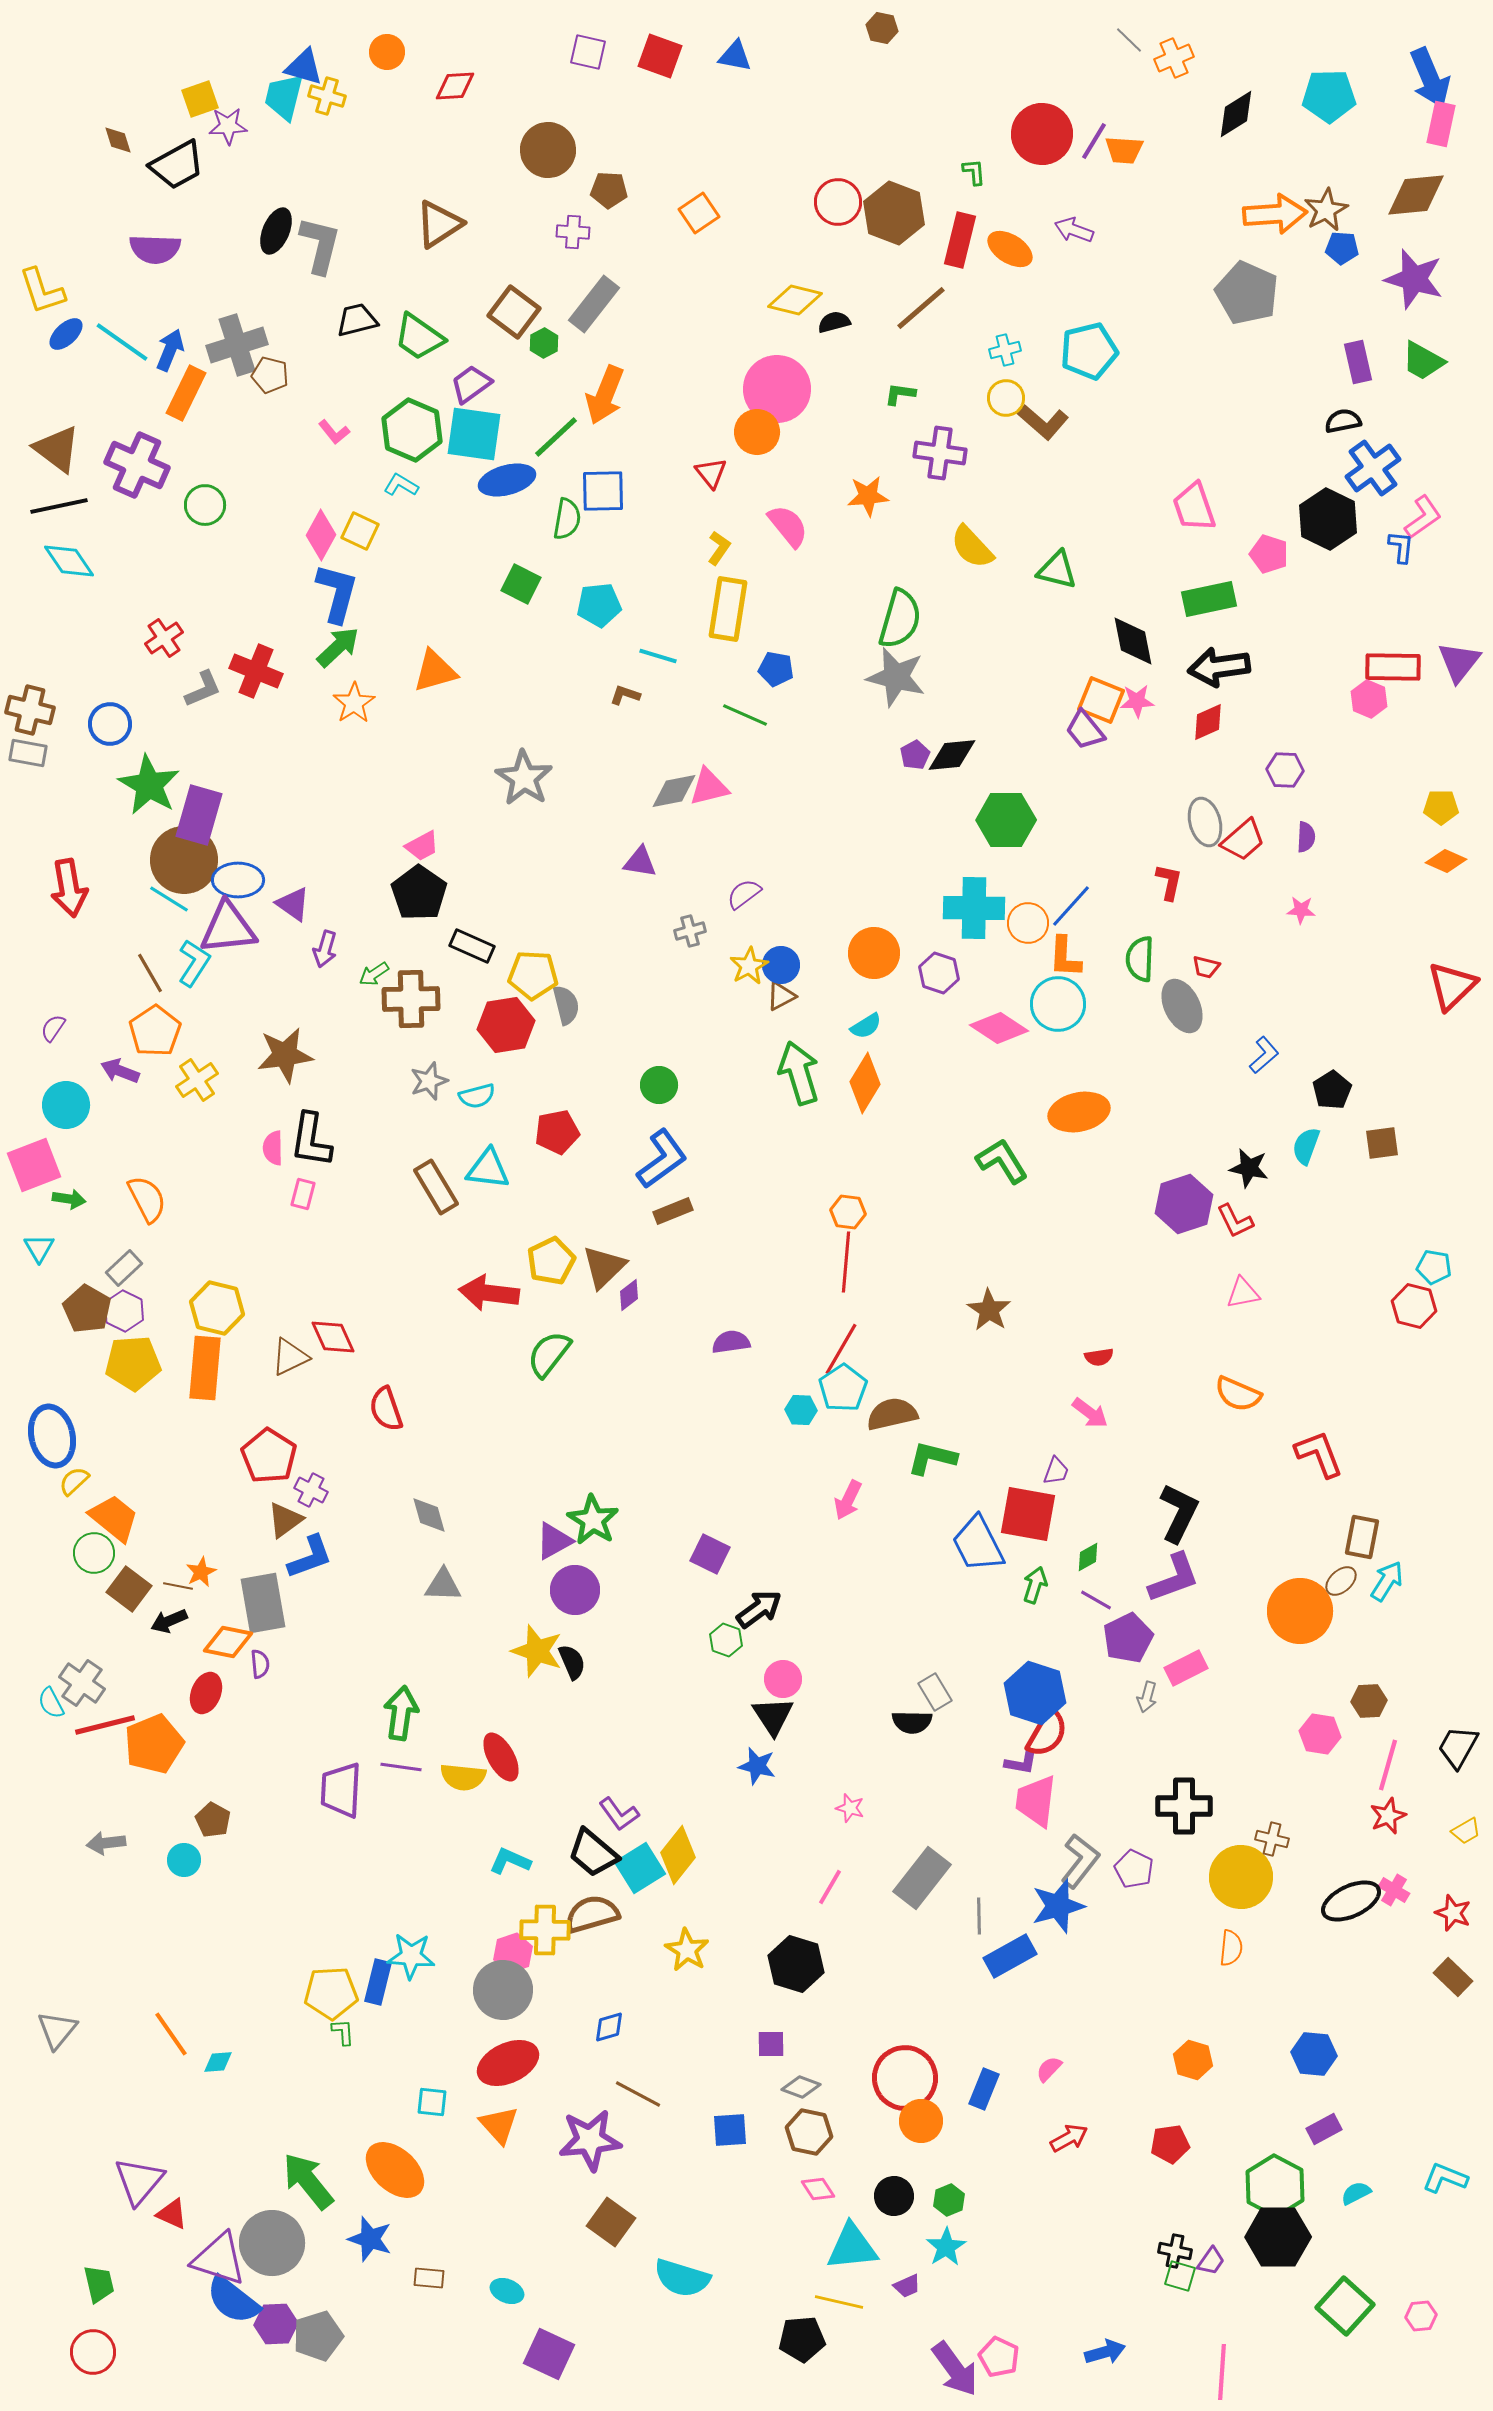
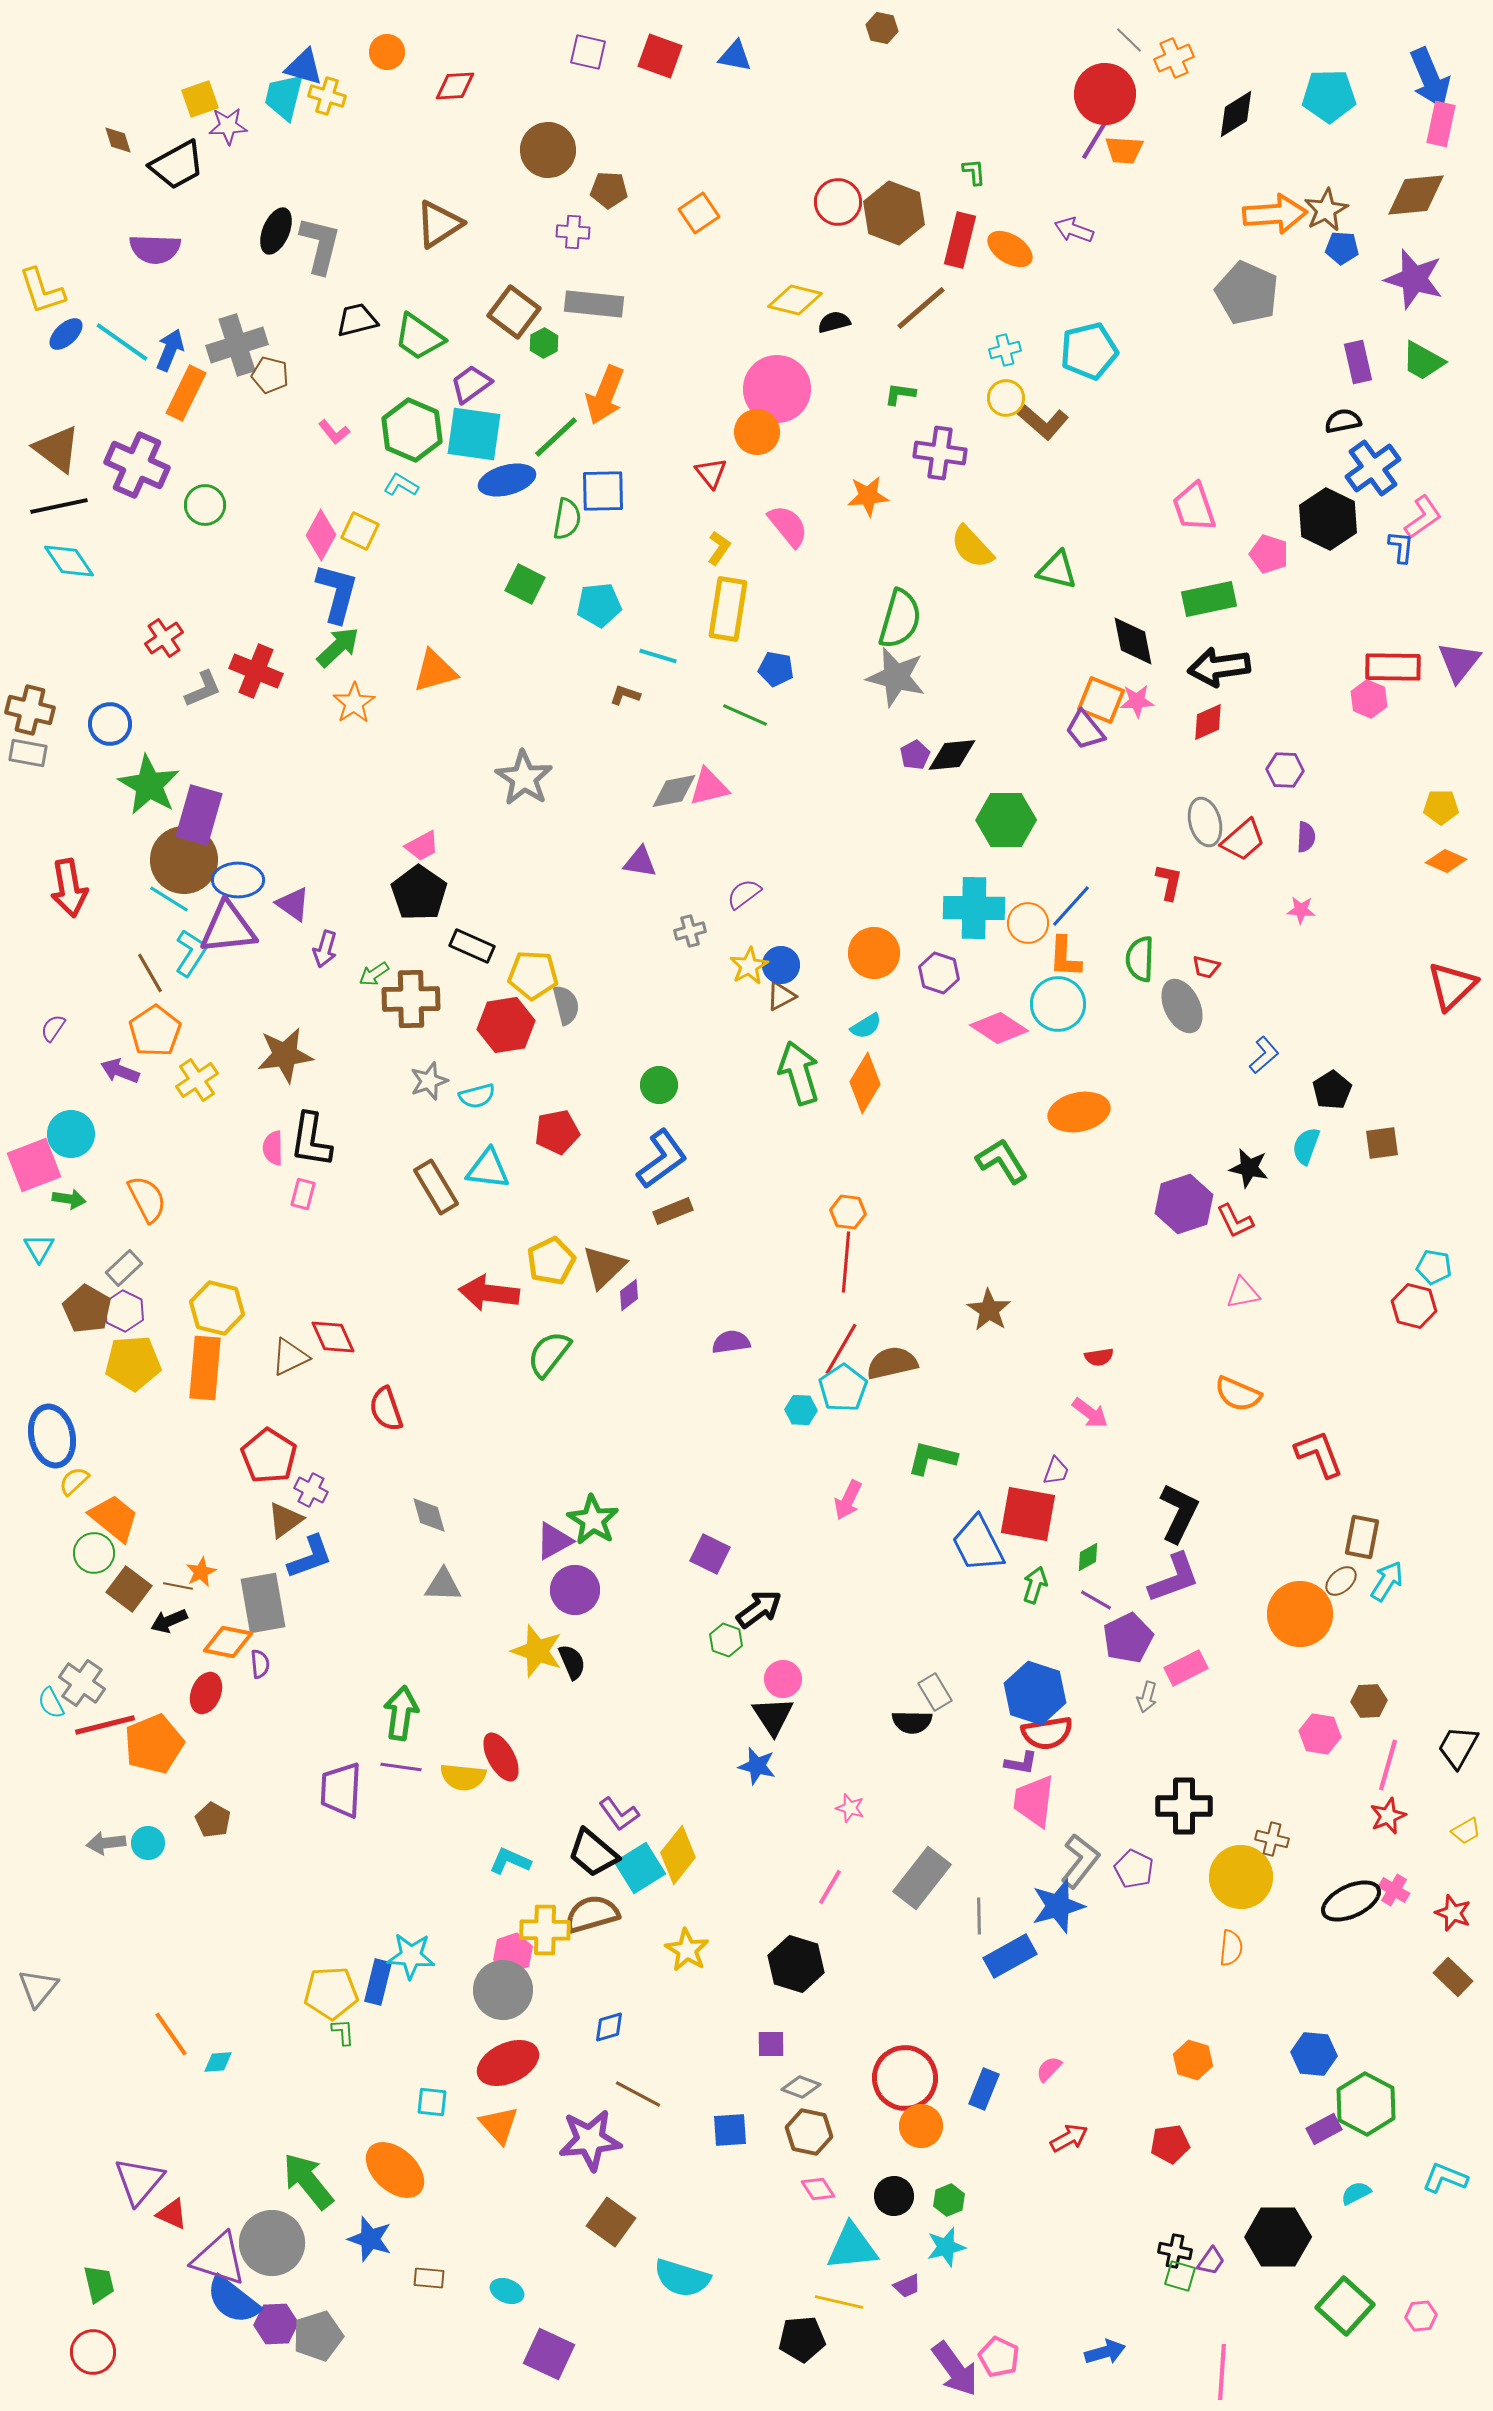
red circle at (1042, 134): moved 63 px right, 40 px up
gray rectangle at (594, 304): rotated 58 degrees clockwise
green square at (521, 584): moved 4 px right
cyan L-shape at (194, 963): moved 3 px left, 10 px up
cyan circle at (66, 1105): moved 5 px right, 29 px down
brown semicircle at (892, 1414): moved 51 px up
orange circle at (1300, 1611): moved 3 px down
red semicircle at (1047, 1733): rotated 51 degrees clockwise
pink trapezoid at (1036, 1801): moved 2 px left
cyan circle at (184, 1860): moved 36 px left, 17 px up
gray triangle at (57, 2030): moved 19 px left, 42 px up
orange circle at (921, 2121): moved 5 px down
green hexagon at (1275, 2186): moved 91 px right, 82 px up
cyan star at (946, 2247): rotated 18 degrees clockwise
